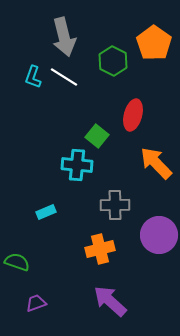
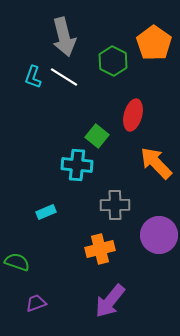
purple arrow: rotated 93 degrees counterclockwise
